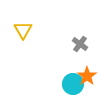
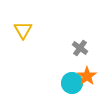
gray cross: moved 4 px down
cyan circle: moved 1 px left, 1 px up
